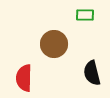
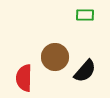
brown circle: moved 1 px right, 13 px down
black semicircle: moved 7 px left, 2 px up; rotated 125 degrees counterclockwise
